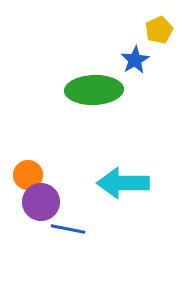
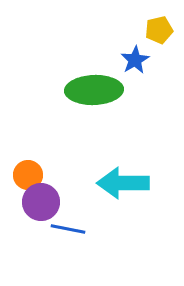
yellow pentagon: rotated 12 degrees clockwise
